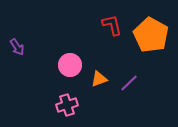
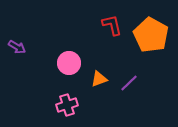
purple arrow: rotated 24 degrees counterclockwise
pink circle: moved 1 px left, 2 px up
